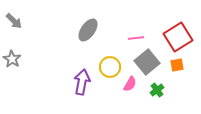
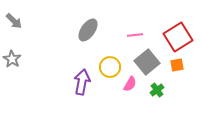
pink line: moved 1 px left, 3 px up
